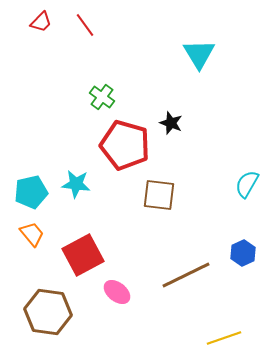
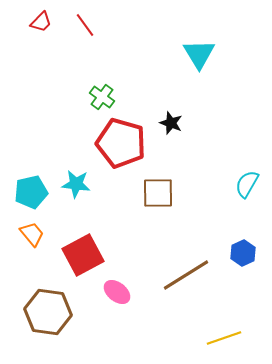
red pentagon: moved 4 px left, 2 px up
brown square: moved 1 px left, 2 px up; rotated 8 degrees counterclockwise
brown line: rotated 6 degrees counterclockwise
